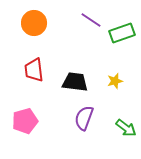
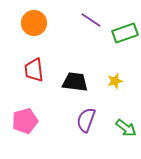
green rectangle: moved 3 px right
purple semicircle: moved 2 px right, 2 px down
